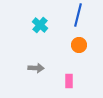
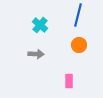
gray arrow: moved 14 px up
